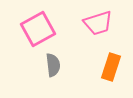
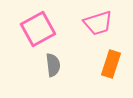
orange rectangle: moved 3 px up
